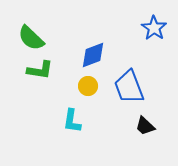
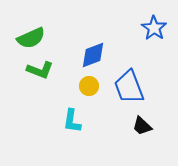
green semicircle: rotated 68 degrees counterclockwise
green L-shape: rotated 12 degrees clockwise
yellow circle: moved 1 px right
black trapezoid: moved 3 px left
